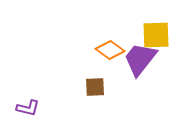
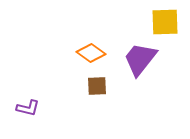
yellow square: moved 9 px right, 13 px up
orange diamond: moved 19 px left, 3 px down
brown square: moved 2 px right, 1 px up
